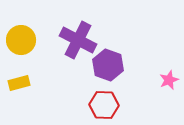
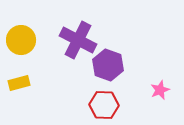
pink star: moved 9 px left, 10 px down
